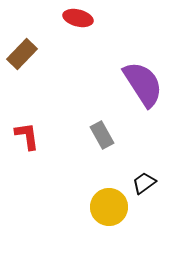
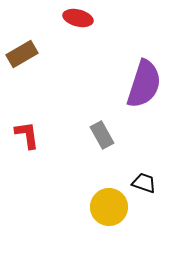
brown rectangle: rotated 16 degrees clockwise
purple semicircle: moved 1 px right; rotated 51 degrees clockwise
red L-shape: moved 1 px up
black trapezoid: rotated 55 degrees clockwise
